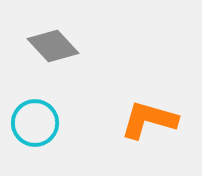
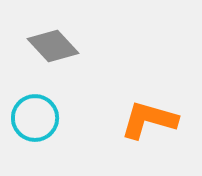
cyan circle: moved 5 px up
